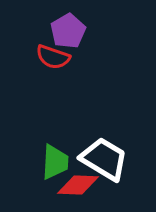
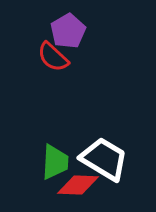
red semicircle: rotated 24 degrees clockwise
